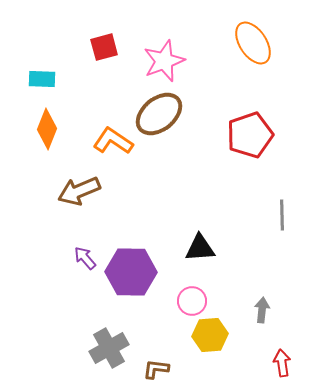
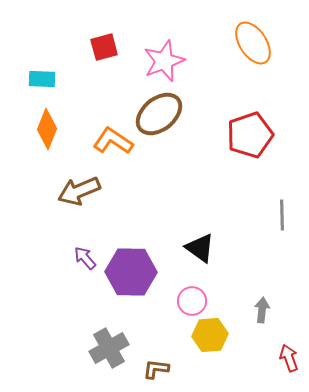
black triangle: rotated 40 degrees clockwise
red arrow: moved 7 px right, 5 px up; rotated 12 degrees counterclockwise
